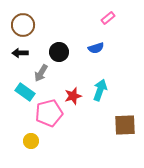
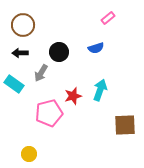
cyan rectangle: moved 11 px left, 8 px up
yellow circle: moved 2 px left, 13 px down
